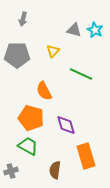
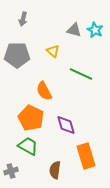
yellow triangle: rotated 32 degrees counterclockwise
orange pentagon: rotated 10 degrees clockwise
